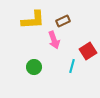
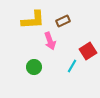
pink arrow: moved 4 px left, 1 px down
cyan line: rotated 16 degrees clockwise
